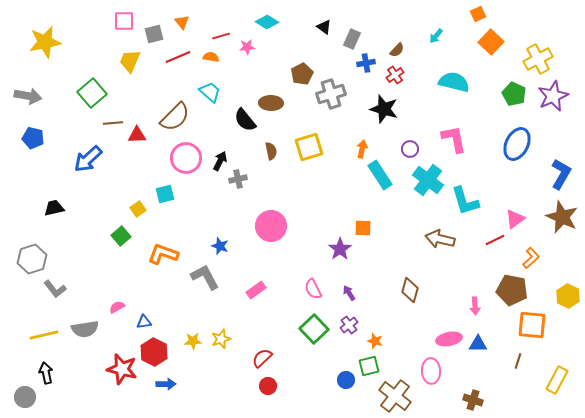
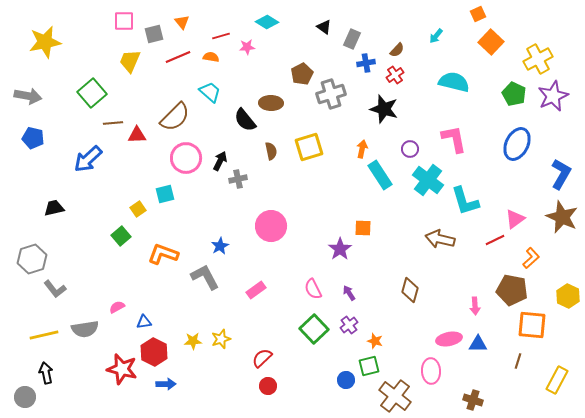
blue star at (220, 246): rotated 24 degrees clockwise
